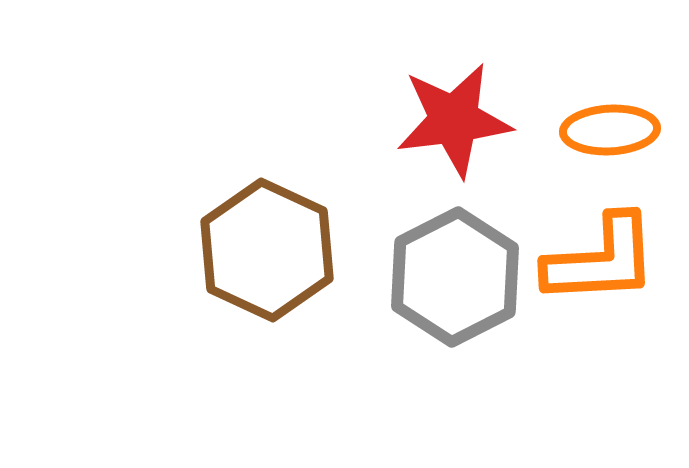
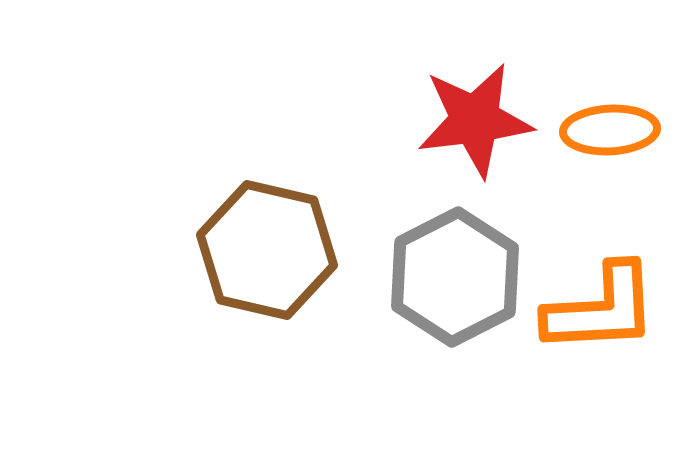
red star: moved 21 px right
brown hexagon: rotated 12 degrees counterclockwise
orange L-shape: moved 49 px down
